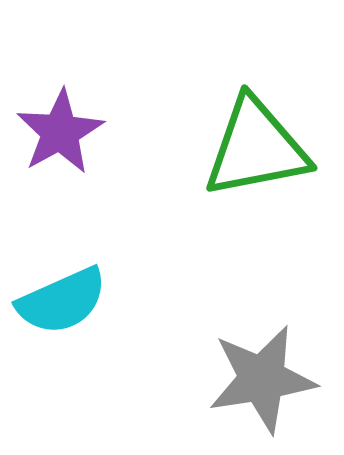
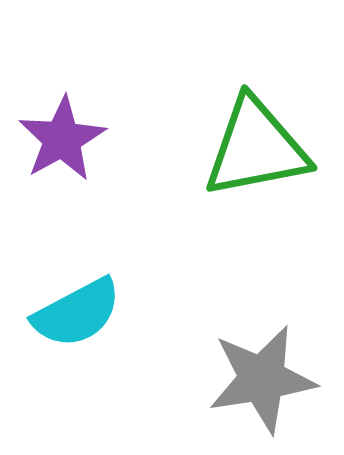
purple star: moved 2 px right, 7 px down
cyan semicircle: moved 15 px right, 12 px down; rotated 4 degrees counterclockwise
